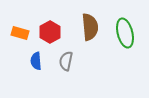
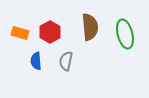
green ellipse: moved 1 px down
